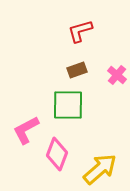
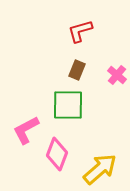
brown rectangle: rotated 48 degrees counterclockwise
